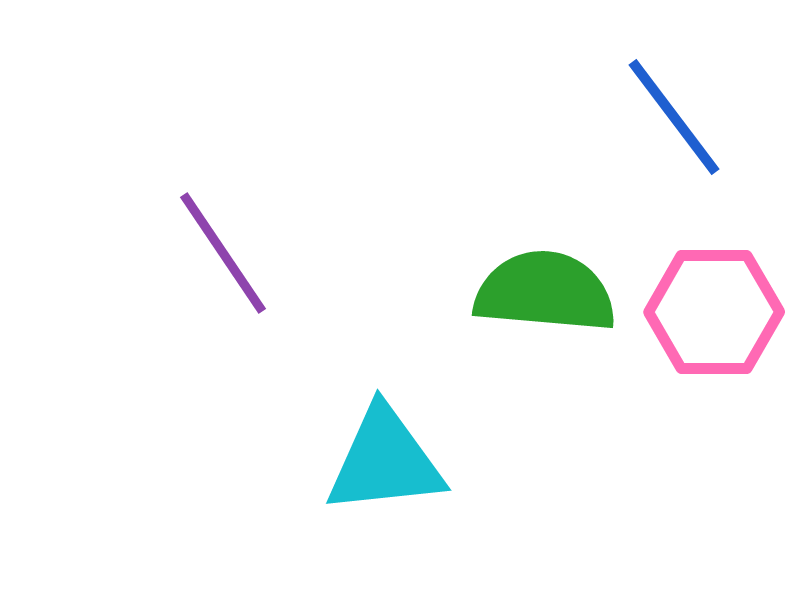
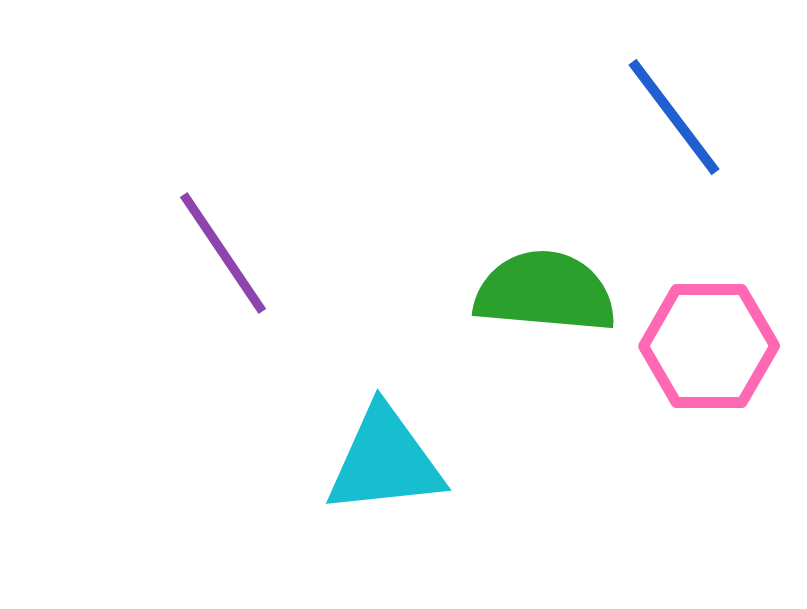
pink hexagon: moved 5 px left, 34 px down
